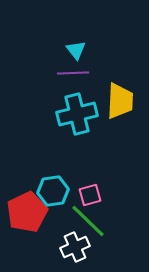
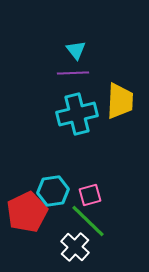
white cross: rotated 24 degrees counterclockwise
